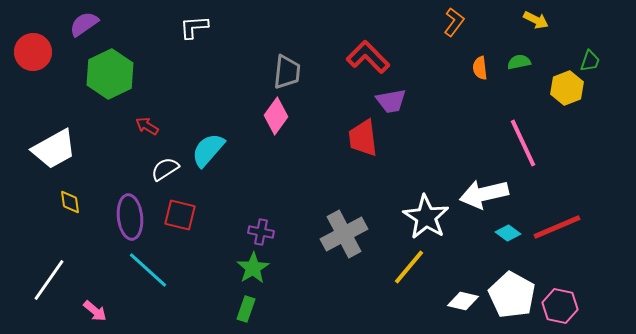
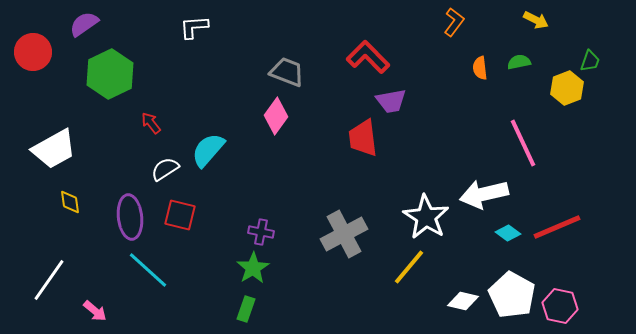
gray trapezoid: rotated 75 degrees counterclockwise
red arrow: moved 4 px right, 3 px up; rotated 20 degrees clockwise
